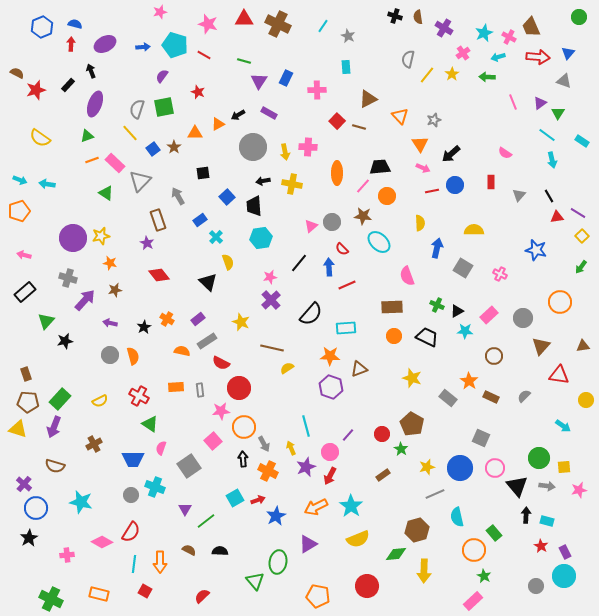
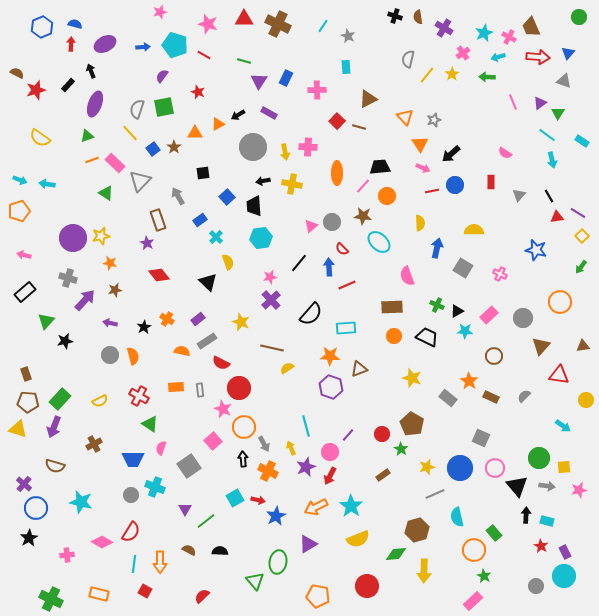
orange triangle at (400, 116): moved 5 px right, 1 px down
pink star at (221, 411): moved 2 px right, 2 px up; rotated 30 degrees clockwise
red arrow at (258, 500): rotated 32 degrees clockwise
